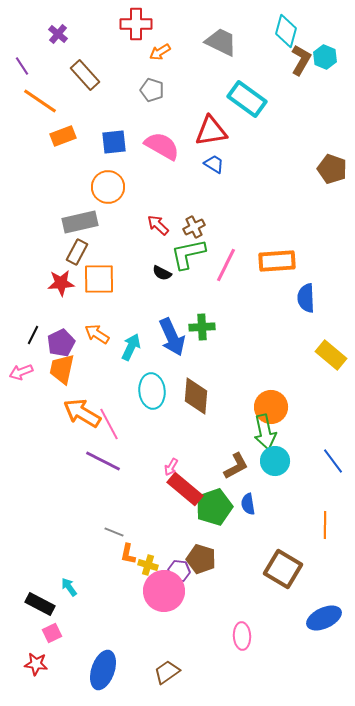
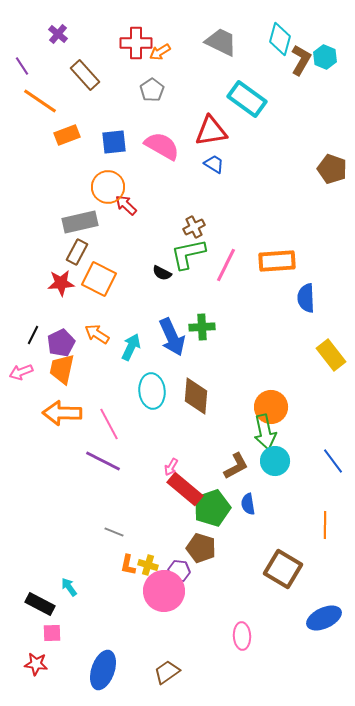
red cross at (136, 24): moved 19 px down
cyan diamond at (286, 31): moved 6 px left, 8 px down
gray pentagon at (152, 90): rotated 20 degrees clockwise
orange rectangle at (63, 136): moved 4 px right, 1 px up
red arrow at (158, 225): moved 32 px left, 20 px up
orange square at (99, 279): rotated 28 degrees clockwise
yellow rectangle at (331, 355): rotated 12 degrees clockwise
orange arrow at (82, 413): moved 20 px left; rotated 30 degrees counterclockwise
green pentagon at (214, 507): moved 2 px left, 1 px down
orange L-shape at (128, 554): moved 11 px down
brown pentagon at (201, 559): moved 11 px up
pink square at (52, 633): rotated 24 degrees clockwise
